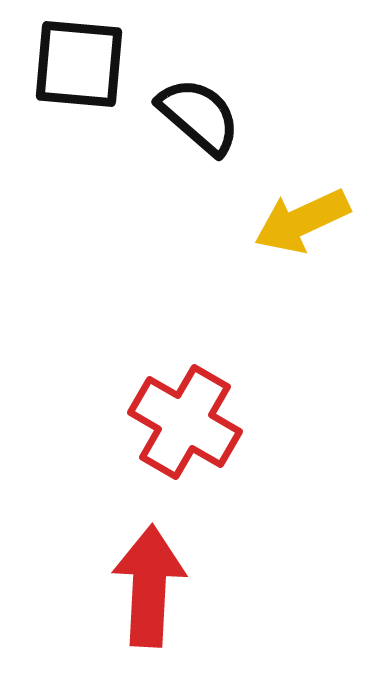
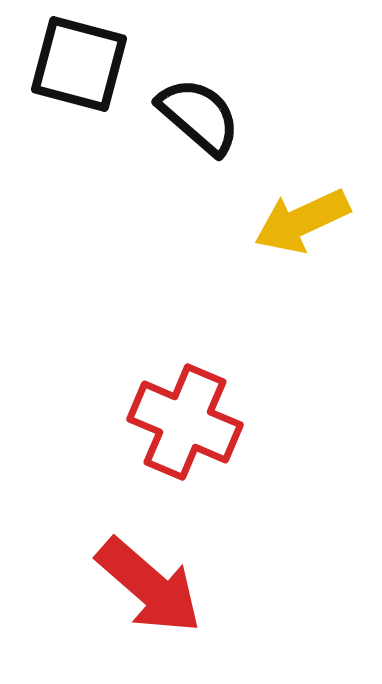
black square: rotated 10 degrees clockwise
red cross: rotated 7 degrees counterclockwise
red arrow: rotated 128 degrees clockwise
